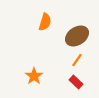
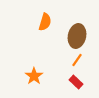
brown ellipse: rotated 45 degrees counterclockwise
